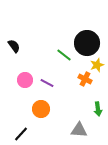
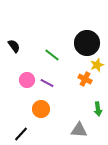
green line: moved 12 px left
pink circle: moved 2 px right
